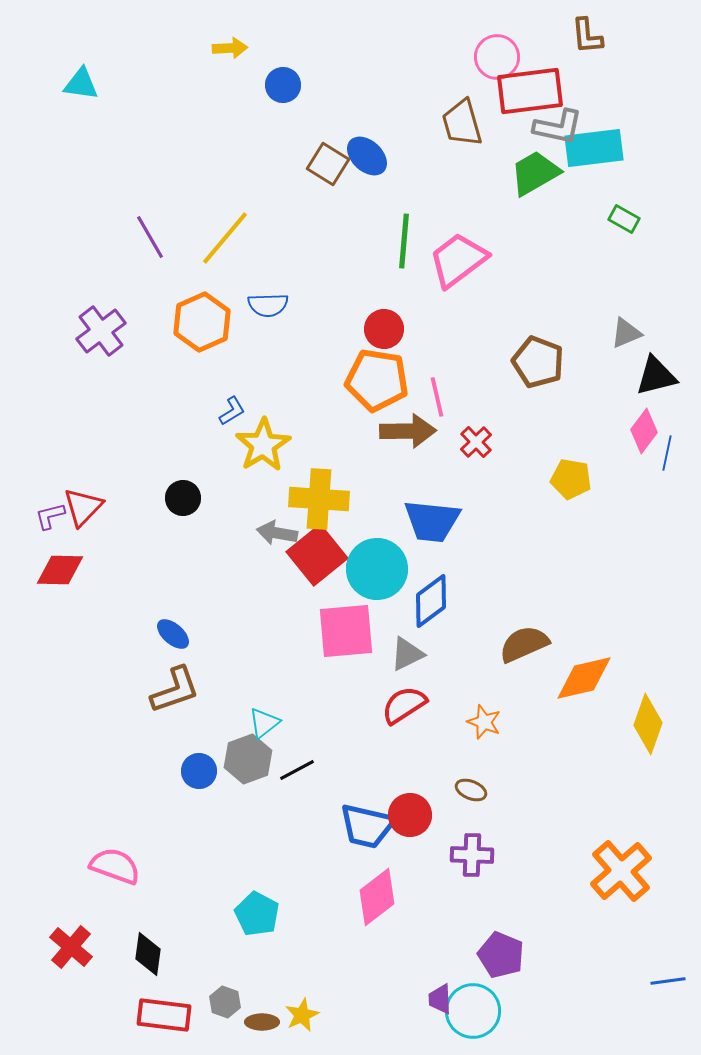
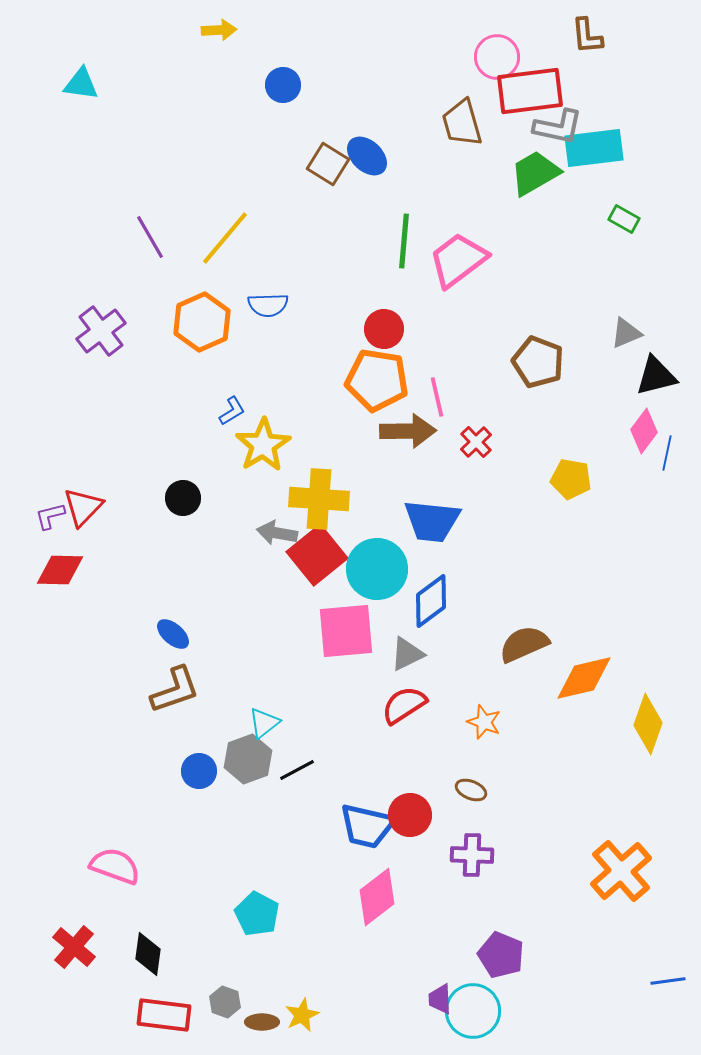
yellow arrow at (230, 48): moved 11 px left, 18 px up
red cross at (71, 947): moved 3 px right
